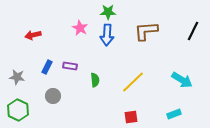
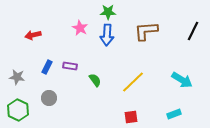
green semicircle: rotated 32 degrees counterclockwise
gray circle: moved 4 px left, 2 px down
